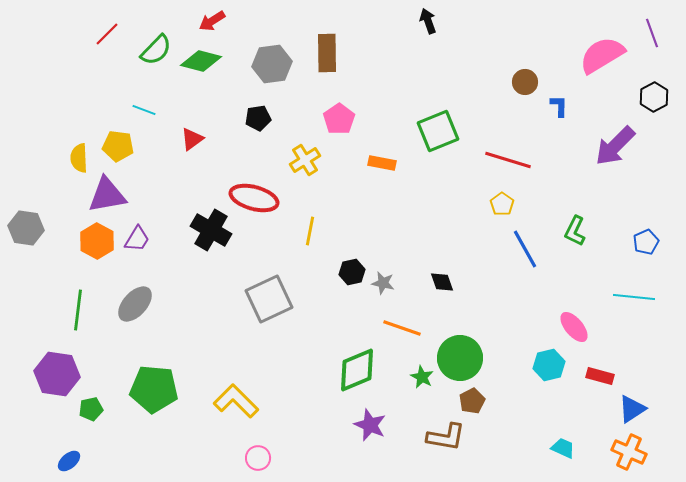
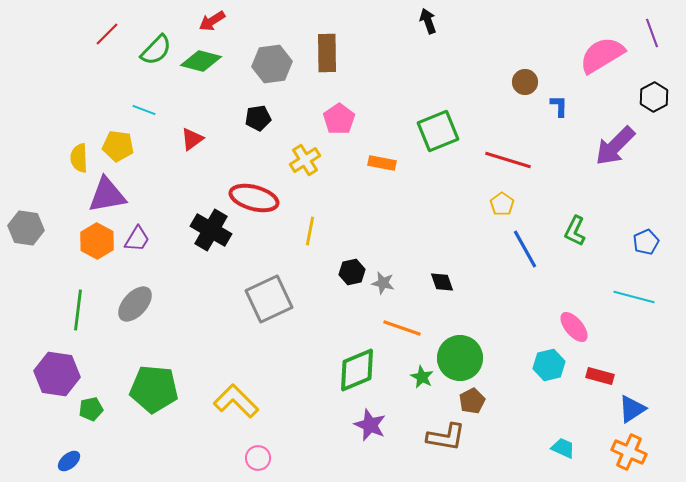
cyan line at (634, 297): rotated 9 degrees clockwise
